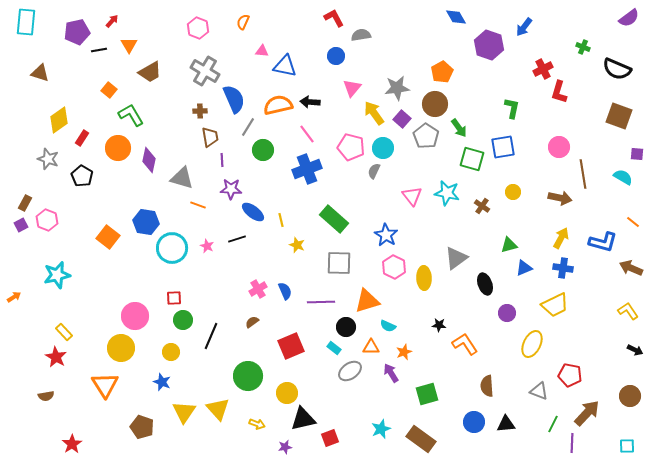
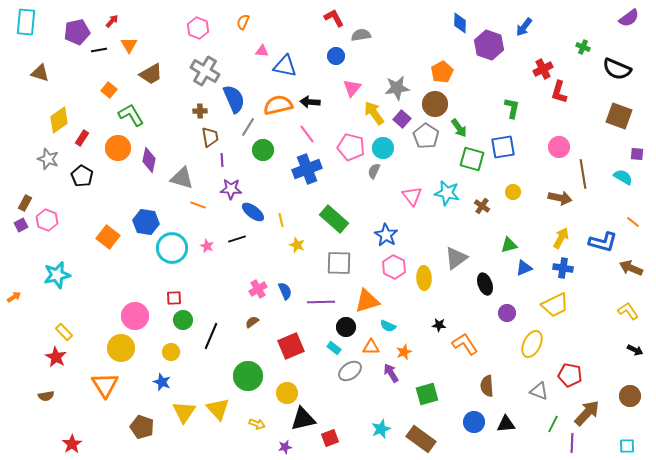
blue diamond at (456, 17): moved 4 px right, 6 px down; rotated 30 degrees clockwise
brown trapezoid at (150, 72): moved 1 px right, 2 px down
